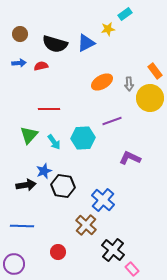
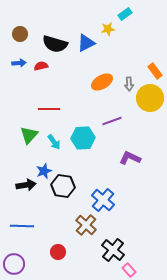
pink rectangle: moved 3 px left, 1 px down
